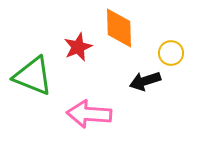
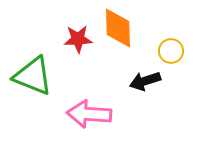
orange diamond: moved 1 px left
red star: moved 8 px up; rotated 20 degrees clockwise
yellow circle: moved 2 px up
